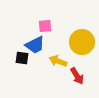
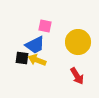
pink square: rotated 16 degrees clockwise
yellow circle: moved 4 px left
yellow arrow: moved 21 px left, 1 px up
